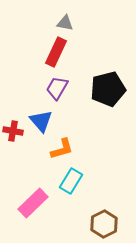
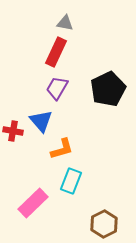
black pentagon: rotated 12 degrees counterclockwise
cyan rectangle: rotated 10 degrees counterclockwise
